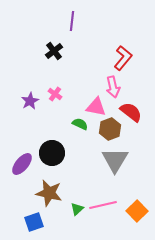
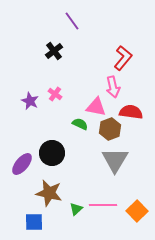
purple line: rotated 42 degrees counterclockwise
purple star: rotated 18 degrees counterclockwise
red semicircle: rotated 30 degrees counterclockwise
pink line: rotated 12 degrees clockwise
green triangle: moved 1 px left
blue square: rotated 18 degrees clockwise
